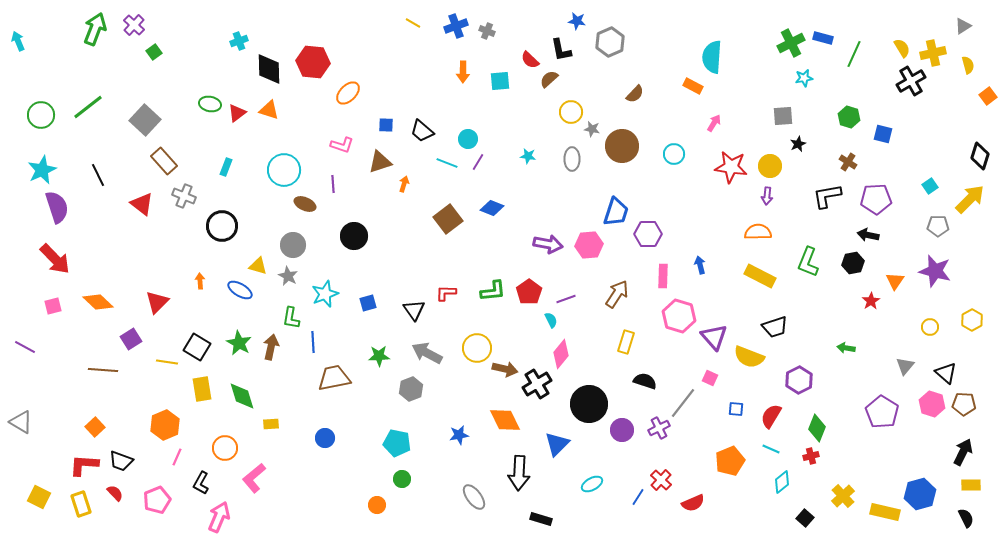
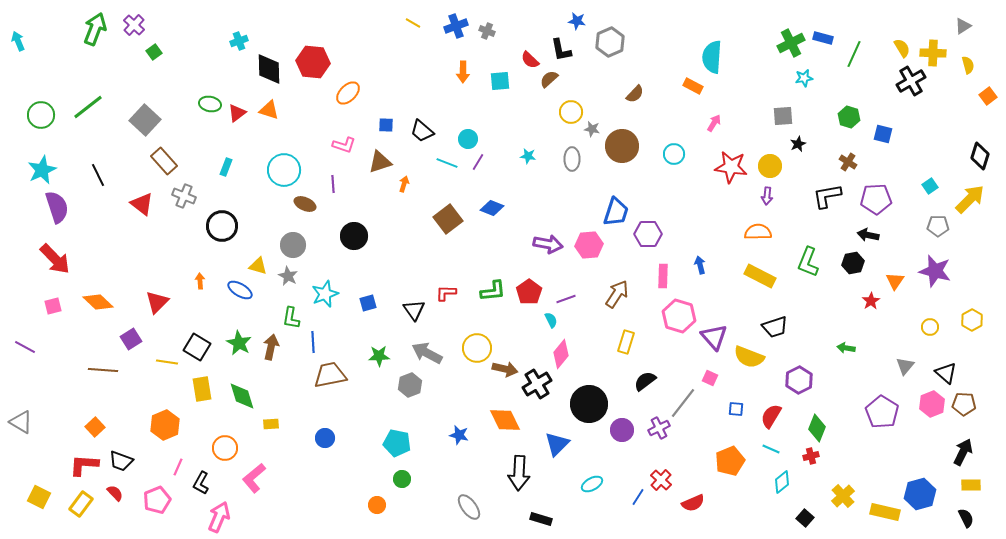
yellow cross at (933, 53): rotated 15 degrees clockwise
pink L-shape at (342, 145): moved 2 px right
brown trapezoid at (334, 378): moved 4 px left, 3 px up
black semicircle at (645, 381): rotated 55 degrees counterclockwise
gray hexagon at (411, 389): moved 1 px left, 4 px up
pink hexagon at (932, 404): rotated 20 degrees clockwise
blue star at (459, 435): rotated 24 degrees clockwise
pink line at (177, 457): moved 1 px right, 10 px down
gray ellipse at (474, 497): moved 5 px left, 10 px down
yellow rectangle at (81, 504): rotated 55 degrees clockwise
